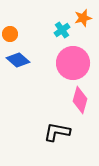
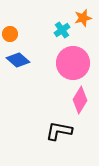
pink diamond: rotated 16 degrees clockwise
black L-shape: moved 2 px right, 1 px up
